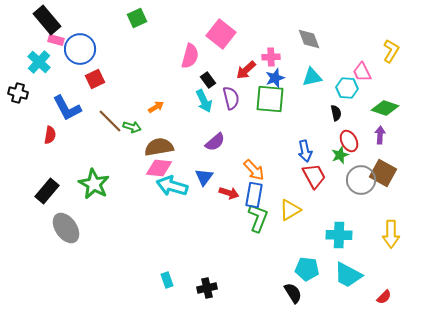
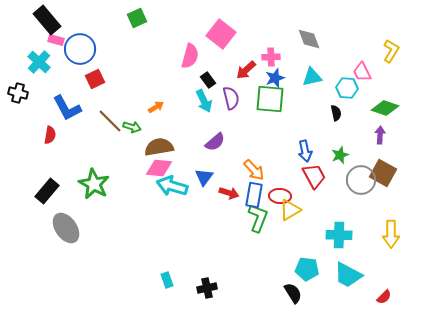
red ellipse at (349, 141): moved 69 px left, 55 px down; rotated 60 degrees counterclockwise
